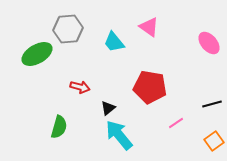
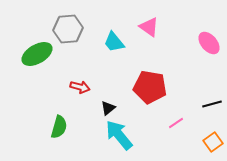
orange square: moved 1 px left, 1 px down
